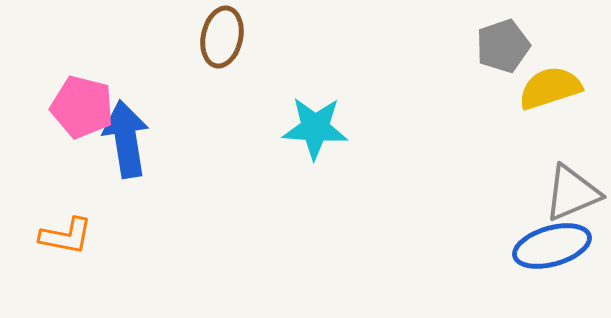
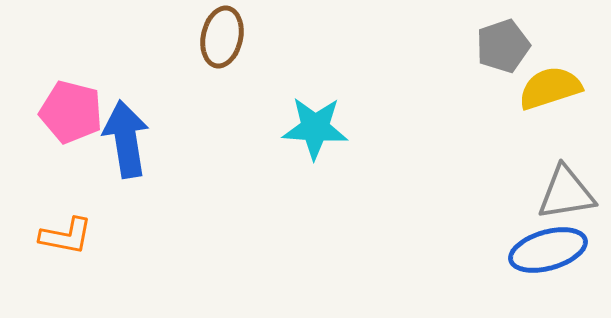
pink pentagon: moved 11 px left, 5 px down
gray triangle: moved 6 px left; rotated 14 degrees clockwise
blue ellipse: moved 4 px left, 4 px down
